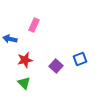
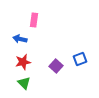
pink rectangle: moved 5 px up; rotated 16 degrees counterclockwise
blue arrow: moved 10 px right
red star: moved 2 px left, 2 px down
